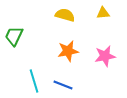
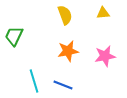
yellow semicircle: rotated 54 degrees clockwise
